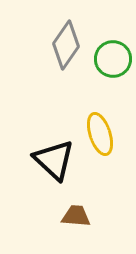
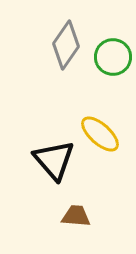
green circle: moved 2 px up
yellow ellipse: rotated 30 degrees counterclockwise
black triangle: rotated 6 degrees clockwise
